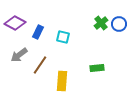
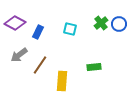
cyan square: moved 7 px right, 8 px up
green rectangle: moved 3 px left, 1 px up
